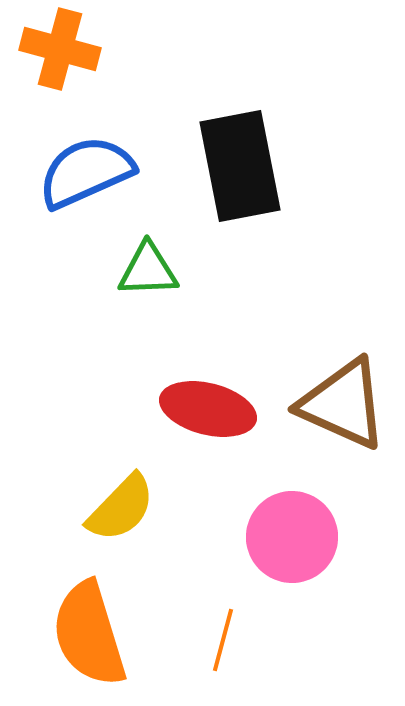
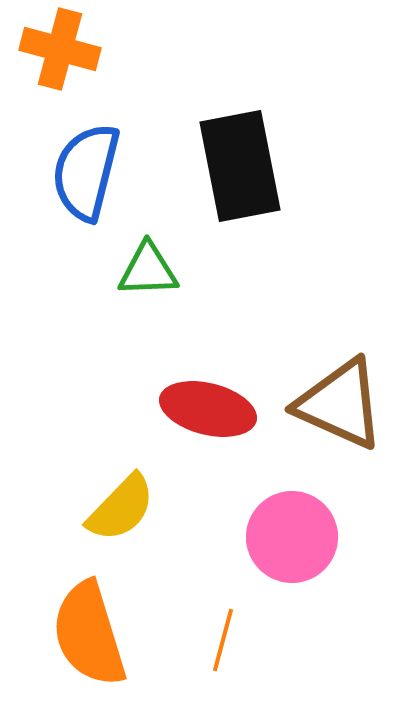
blue semicircle: rotated 52 degrees counterclockwise
brown triangle: moved 3 px left
